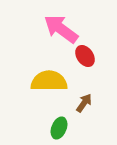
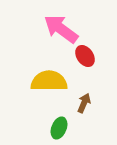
brown arrow: rotated 12 degrees counterclockwise
